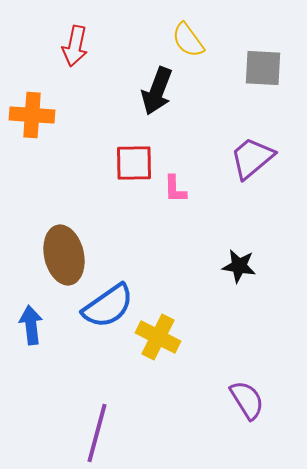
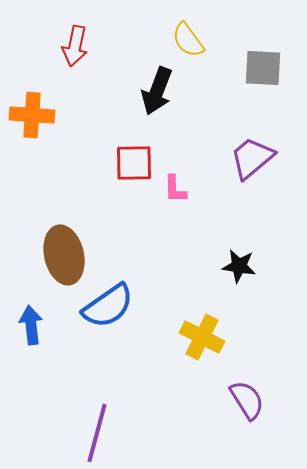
yellow cross: moved 44 px right
